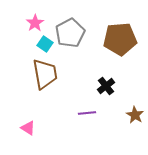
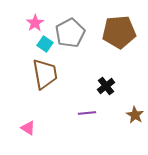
brown pentagon: moved 1 px left, 7 px up
